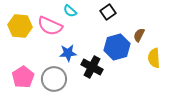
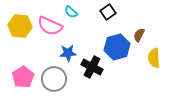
cyan semicircle: moved 1 px right, 1 px down
